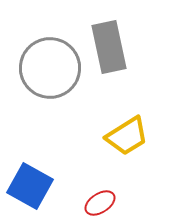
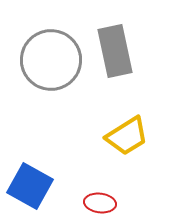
gray rectangle: moved 6 px right, 4 px down
gray circle: moved 1 px right, 8 px up
red ellipse: rotated 40 degrees clockwise
